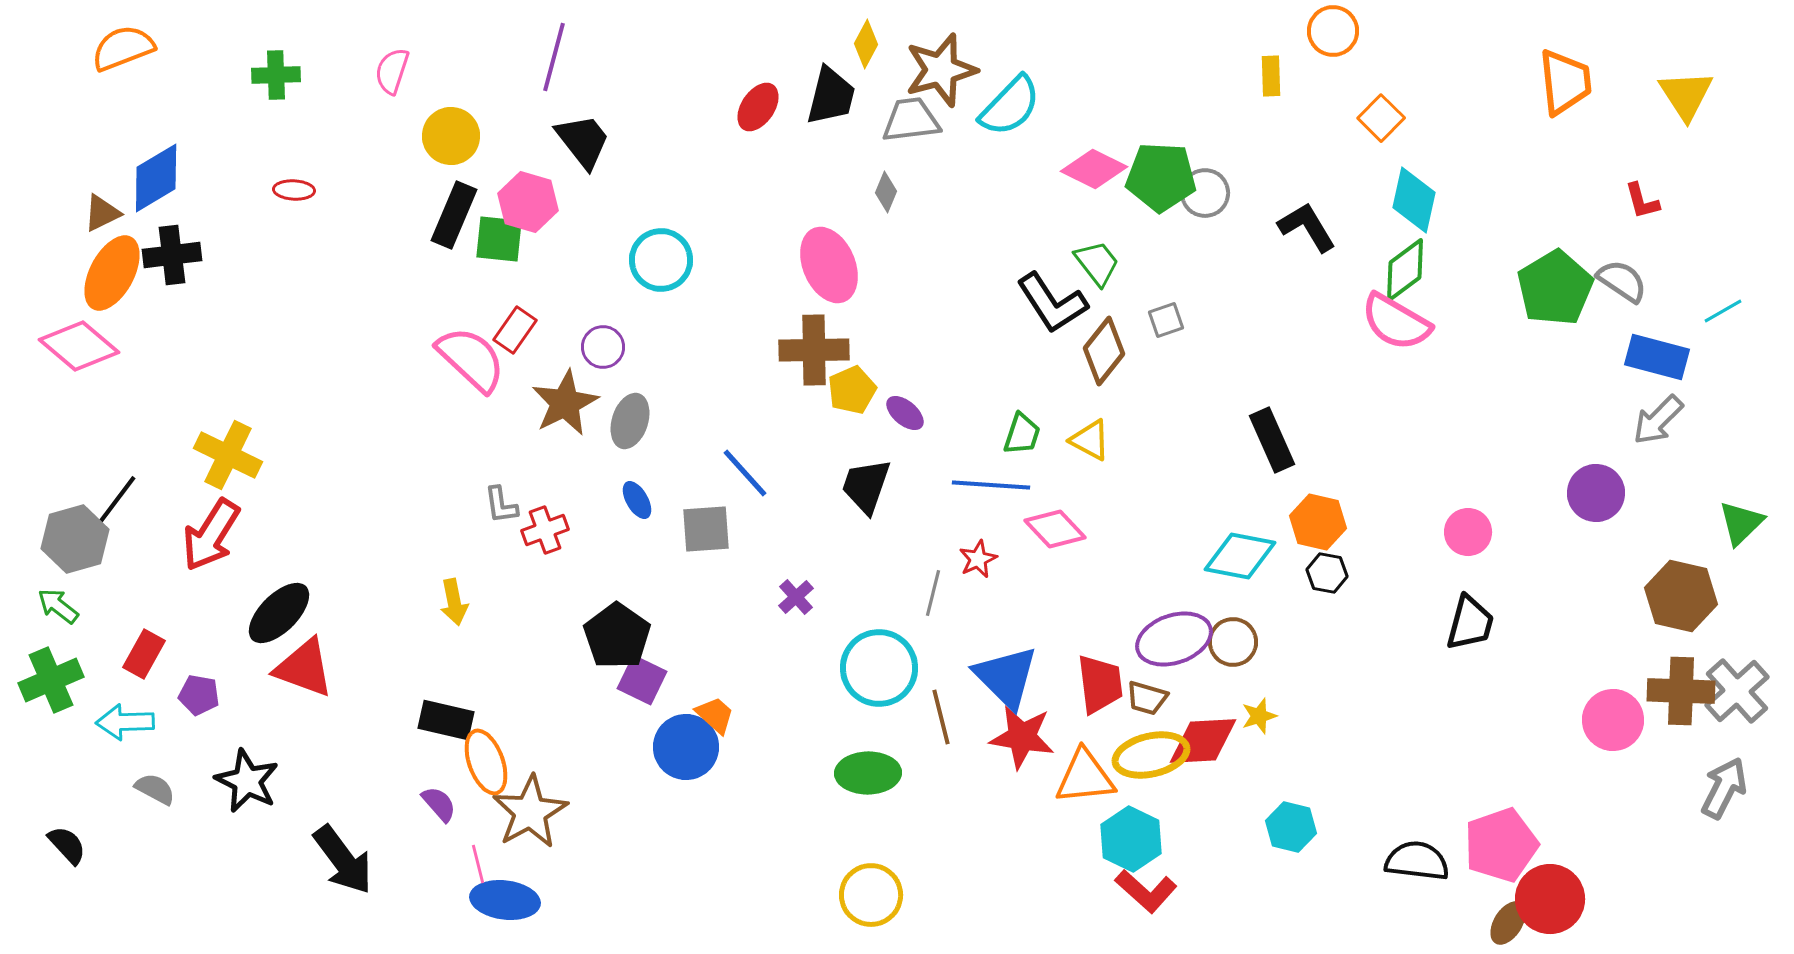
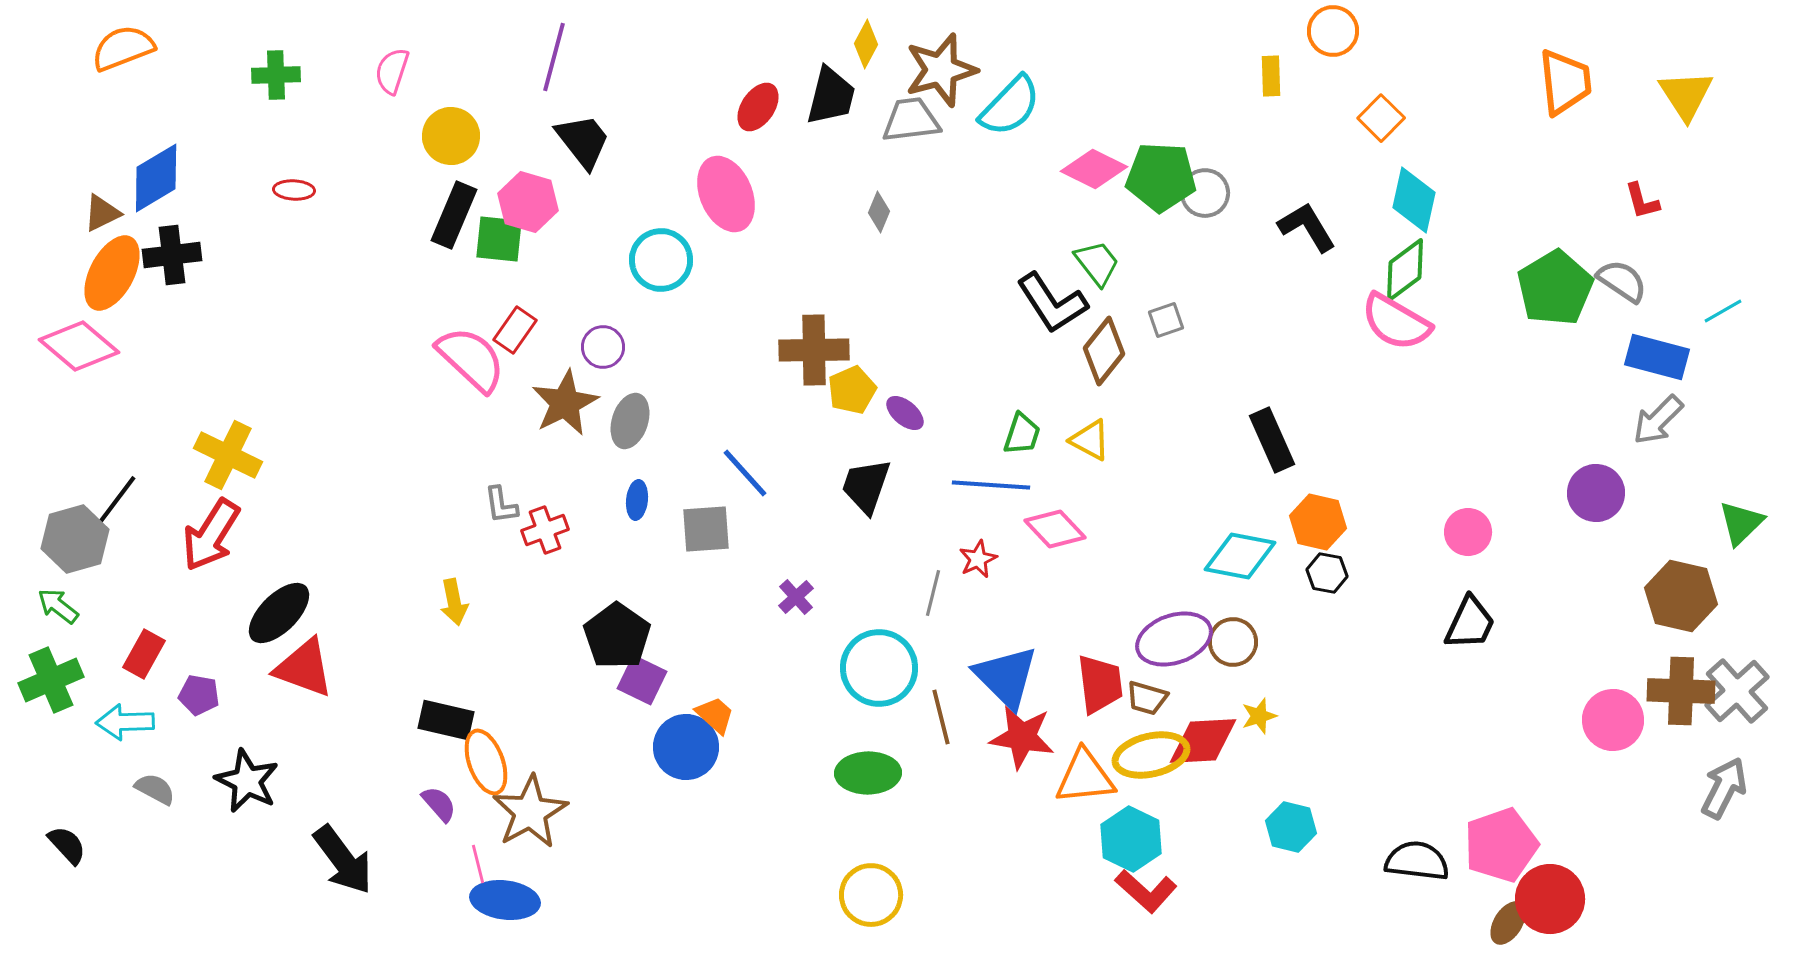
gray diamond at (886, 192): moved 7 px left, 20 px down
pink ellipse at (829, 265): moved 103 px left, 71 px up
blue ellipse at (637, 500): rotated 36 degrees clockwise
black trapezoid at (1470, 623): rotated 10 degrees clockwise
